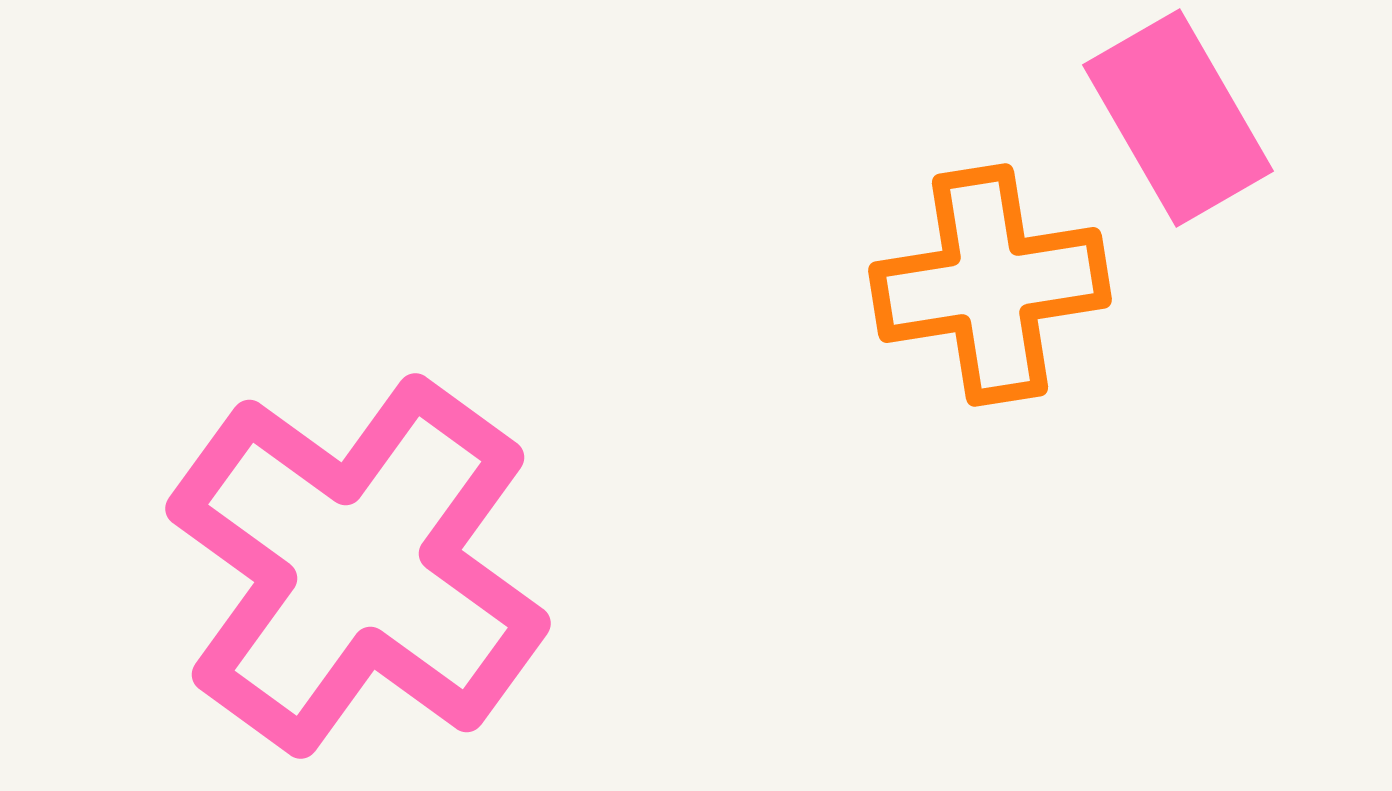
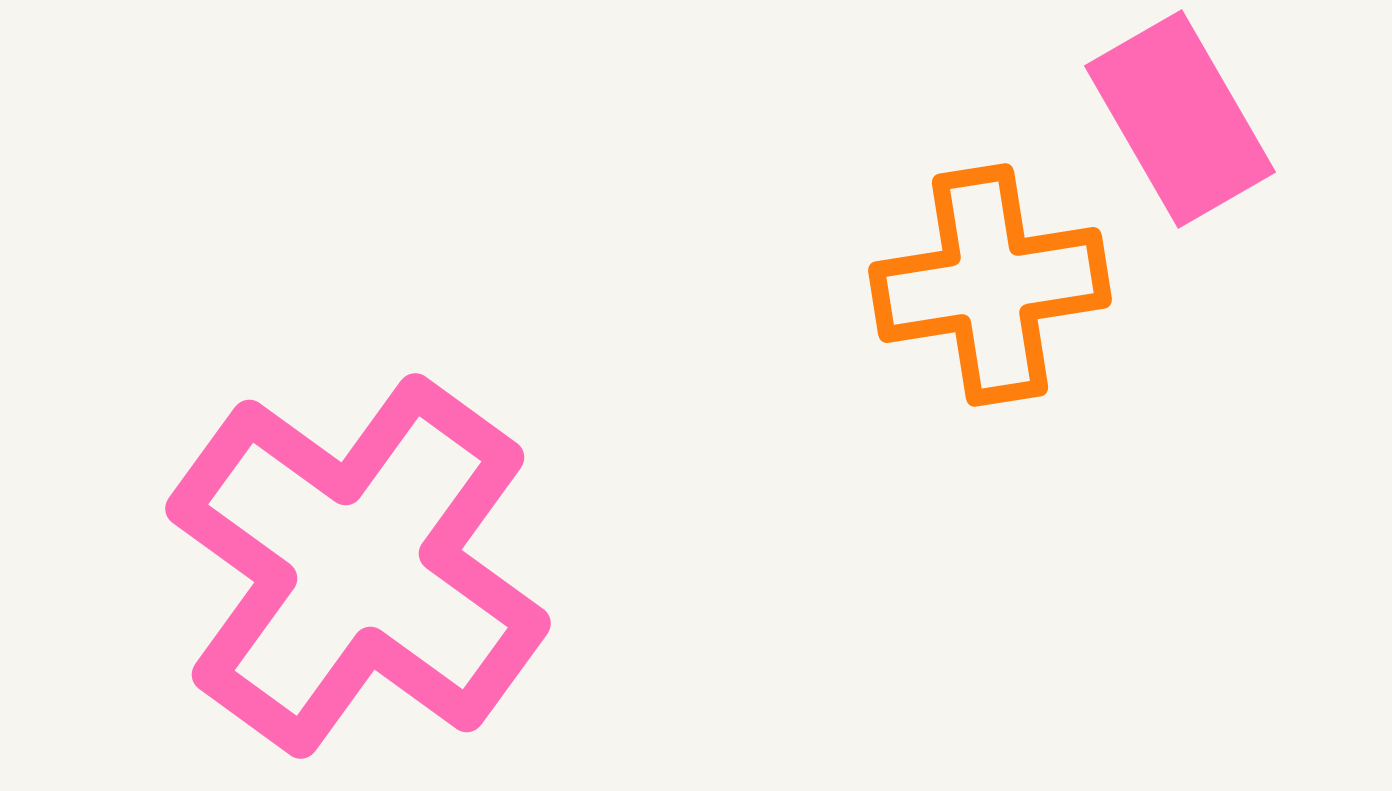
pink rectangle: moved 2 px right, 1 px down
